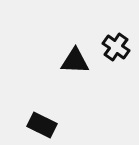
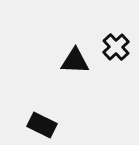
black cross: rotated 12 degrees clockwise
